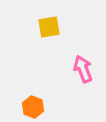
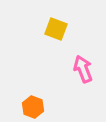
yellow square: moved 7 px right, 2 px down; rotated 30 degrees clockwise
